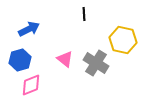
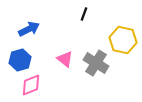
black line: rotated 24 degrees clockwise
